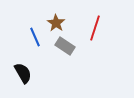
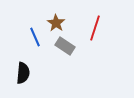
black semicircle: rotated 35 degrees clockwise
